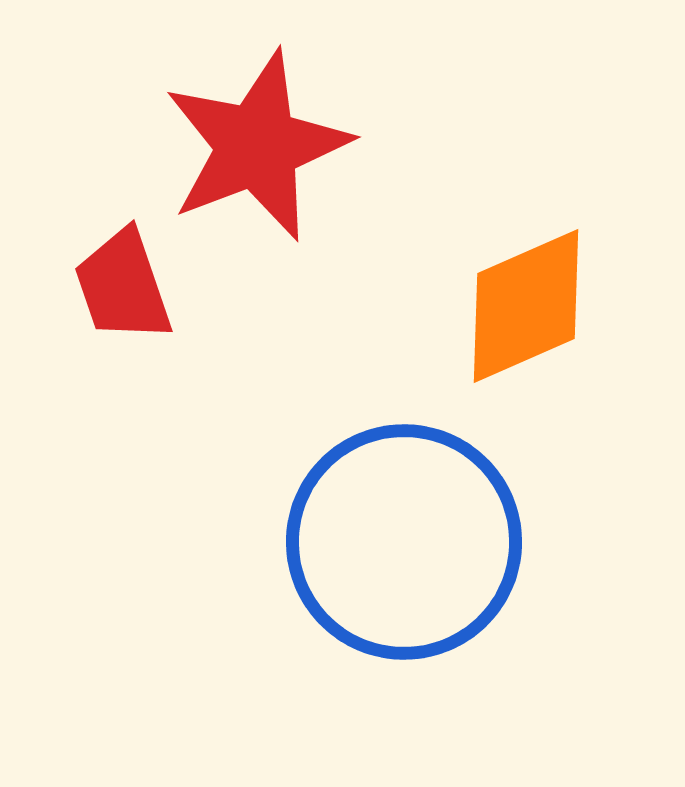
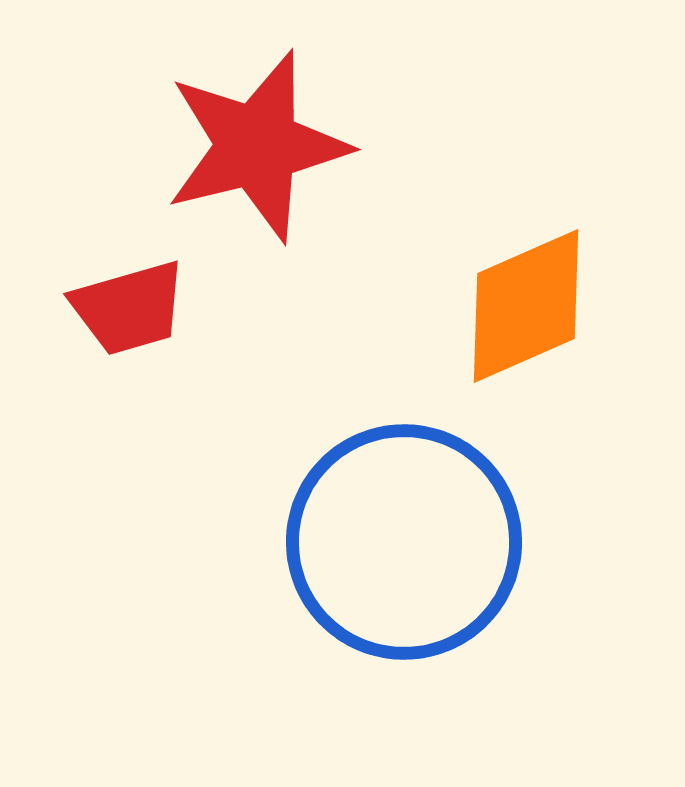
red star: rotated 7 degrees clockwise
red trapezoid: moved 6 px right, 22 px down; rotated 87 degrees counterclockwise
